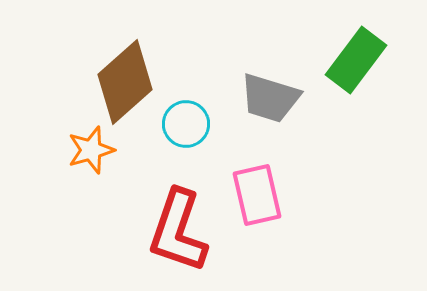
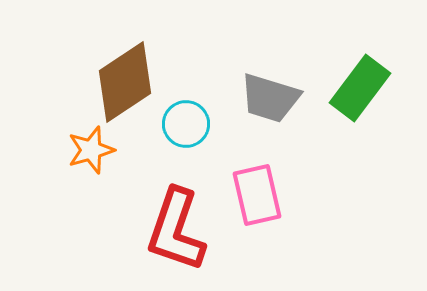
green rectangle: moved 4 px right, 28 px down
brown diamond: rotated 8 degrees clockwise
red L-shape: moved 2 px left, 1 px up
